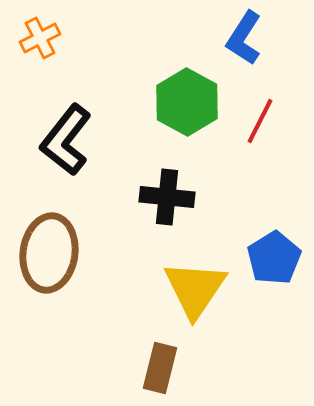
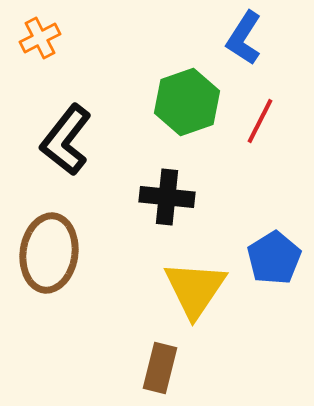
green hexagon: rotated 12 degrees clockwise
